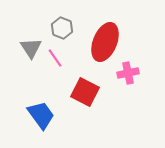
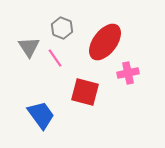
red ellipse: rotated 15 degrees clockwise
gray triangle: moved 2 px left, 1 px up
red square: rotated 12 degrees counterclockwise
